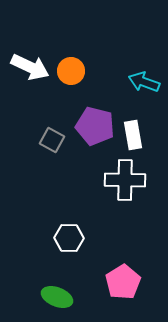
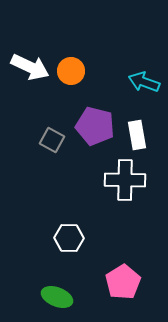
white rectangle: moved 4 px right
